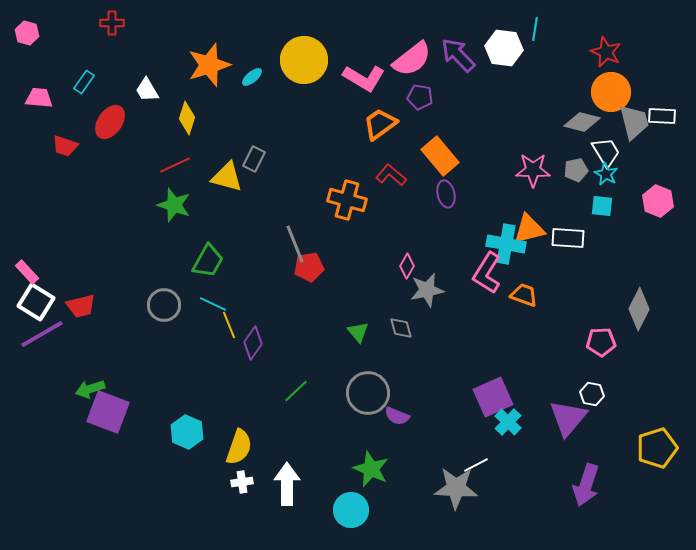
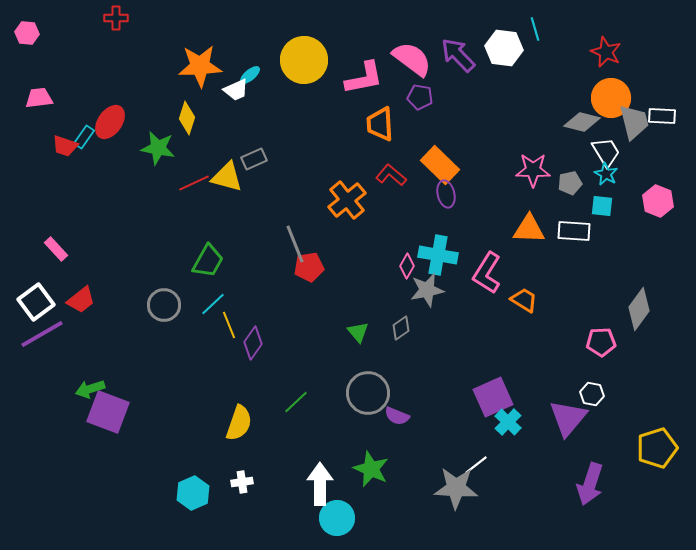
red cross at (112, 23): moved 4 px right, 5 px up
cyan line at (535, 29): rotated 25 degrees counterclockwise
pink hexagon at (27, 33): rotated 10 degrees counterclockwise
pink semicircle at (412, 59): rotated 105 degrees counterclockwise
orange star at (209, 65): moved 9 px left, 1 px down; rotated 15 degrees clockwise
cyan ellipse at (252, 77): moved 2 px left, 2 px up
pink L-shape at (364, 78): rotated 42 degrees counterclockwise
cyan rectangle at (84, 82): moved 55 px down
white trapezoid at (147, 90): moved 89 px right; rotated 84 degrees counterclockwise
orange circle at (611, 92): moved 6 px down
pink trapezoid at (39, 98): rotated 12 degrees counterclockwise
orange trapezoid at (380, 124): rotated 57 degrees counterclockwise
orange rectangle at (440, 156): moved 9 px down; rotated 6 degrees counterclockwise
gray rectangle at (254, 159): rotated 40 degrees clockwise
red line at (175, 165): moved 19 px right, 18 px down
gray pentagon at (576, 170): moved 6 px left, 13 px down
orange cross at (347, 200): rotated 36 degrees clockwise
green star at (174, 205): moved 16 px left, 57 px up; rotated 8 degrees counterclockwise
orange triangle at (529, 229): rotated 16 degrees clockwise
white rectangle at (568, 238): moved 6 px right, 7 px up
cyan cross at (506, 244): moved 68 px left, 11 px down
pink rectangle at (27, 272): moved 29 px right, 23 px up
orange trapezoid at (524, 295): moved 5 px down; rotated 12 degrees clockwise
white square at (36, 302): rotated 21 degrees clockwise
cyan line at (213, 304): rotated 68 degrees counterclockwise
red trapezoid at (81, 306): moved 6 px up; rotated 24 degrees counterclockwise
gray diamond at (639, 309): rotated 9 degrees clockwise
gray diamond at (401, 328): rotated 70 degrees clockwise
green line at (296, 391): moved 11 px down
cyan hexagon at (187, 432): moved 6 px right, 61 px down; rotated 12 degrees clockwise
yellow semicircle at (239, 447): moved 24 px up
white line at (476, 465): rotated 10 degrees counterclockwise
white arrow at (287, 484): moved 33 px right
purple arrow at (586, 485): moved 4 px right, 1 px up
cyan circle at (351, 510): moved 14 px left, 8 px down
